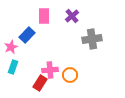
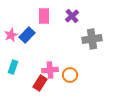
pink star: moved 12 px up
